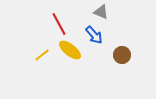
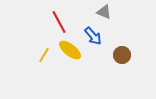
gray triangle: moved 3 px right
red line: moved 2 px up
blue arrow: moved 1 px left, 1 px down
yellow line: moved 2 px right; rotated 21 degrees counterclockwise
